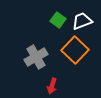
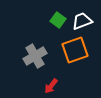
orange square: rotated 28 degrees clockwise
gray cross: moved 1 px left, 1 px up
red arrow: moved 1 px left; rotated 21 degrees clockwise
